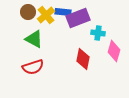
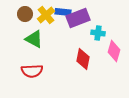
brown circle: moved 3 px left, 2 px down
red semicircle: moved 1 px left, 4 px down; rotated 15 degrees clockwise
